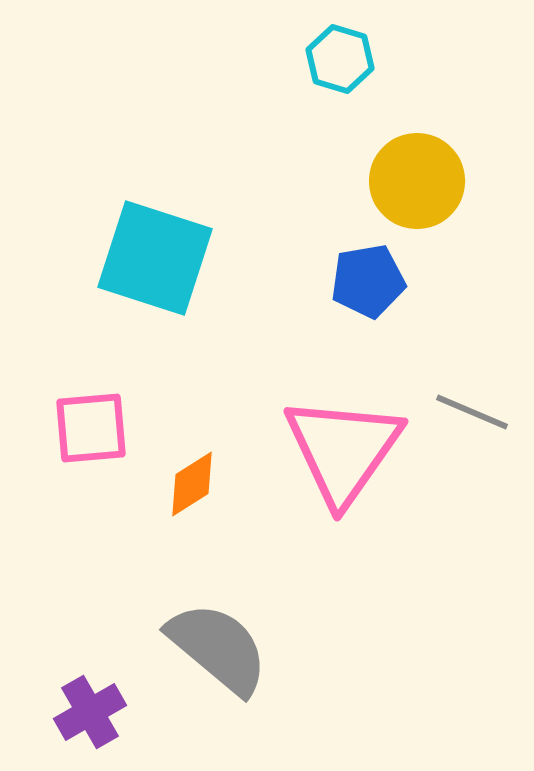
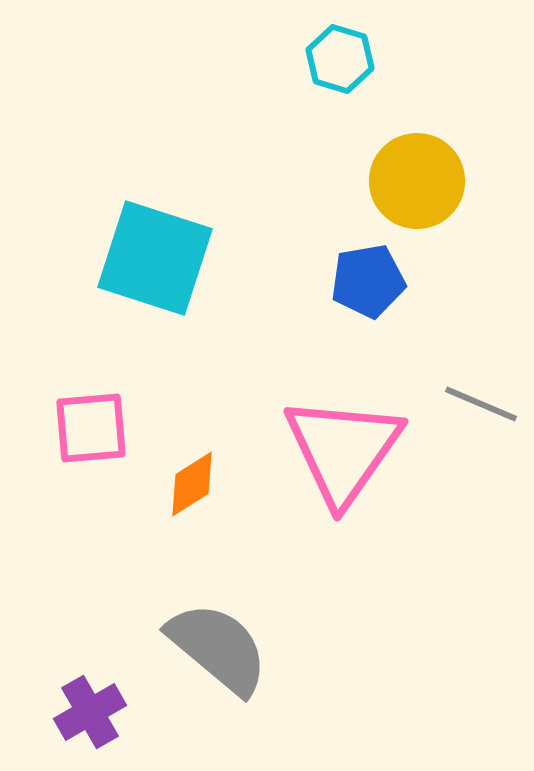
gray line: moved 9 px right, 8 px up
